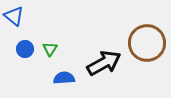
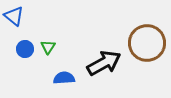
green triangle: moved 2 px left, 2 px up
